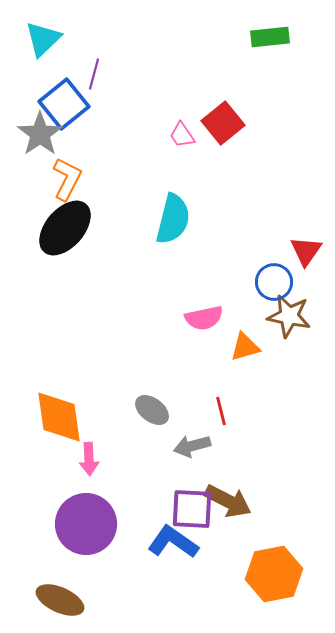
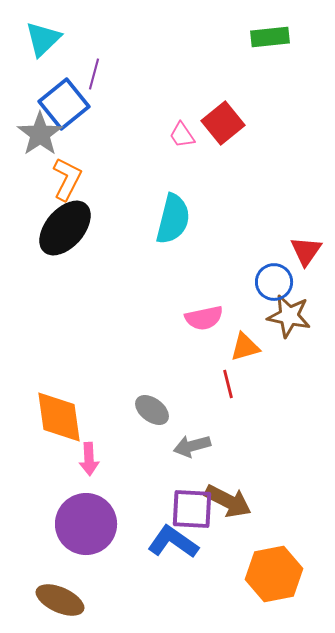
red line: moved 7 px right, 27 px up
